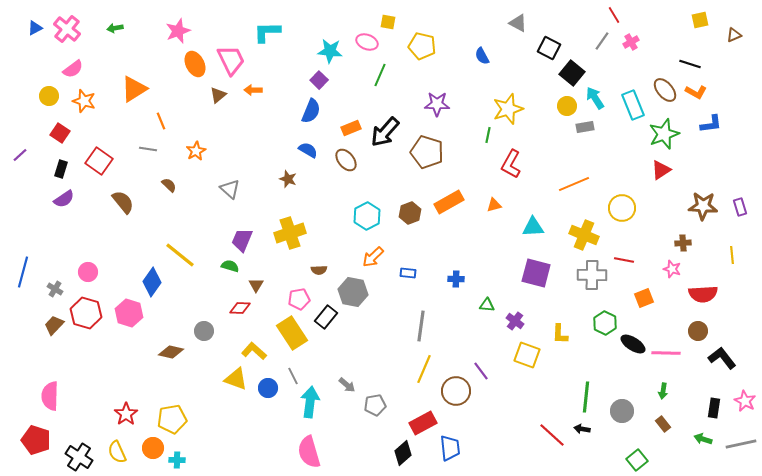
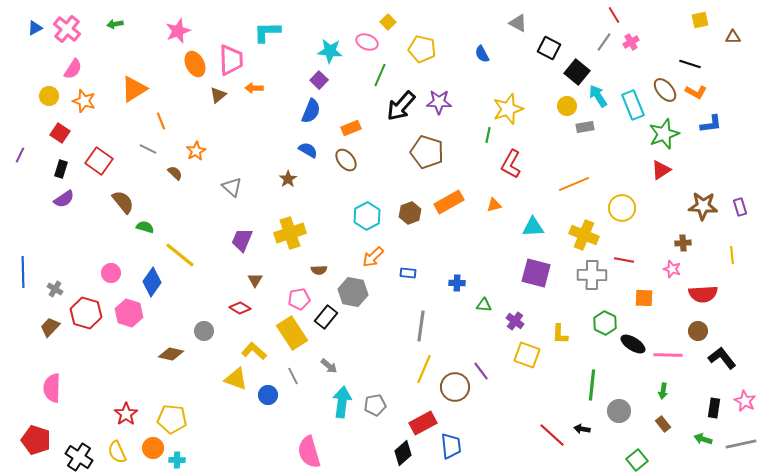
yellow square at (388, 22): rotated 35 degrees clockwise
green arrow at (115, 28): moved 4 px up
brown triangle at (734, 35): moved 1 px left, 2 px down; rotated 21 degrees clockwise
gray line at (602, 41): moved 2 px right, 1 px down
yellow pentagon at (422, 46): moved 3 px down
blue semicircle at (482, 56): moved 2 px up
pink trapezoid at (231, 60): rotated 24 degrees clockwise
pink semicircle at (73, 69): rotated 20 degrees counterclockwise
black square at (572, 73): moved 5 px right, 1 px up
orange arrow at (253, 90): moved 1 px right, 2 px up
cyan arrow at (595, 98): moved 3 px right, 2 px up
purple star at (437, 104): moved 2 px right, 2 px up
black arrow at (385, 132): moved 16 px right, 26 px up
gray line at (148, 149): rotated 18 degrees clockwise
purple line at (20, 155): rotated 21 degrees counterclockwise
brown star at (288, 179): rotated 18 degrees clockwise
brown semicircle at (169, 185): moved 6 px right, 12 px up
gray triangle at (230, 189): moved 2 px right, 2 px up
green semicircle at (230, 266): moved 85 px left, 39 px up
blue line at (23, 272): rotated 16 degrees counterclockwise
pink circle at (88, 272): moved 23 px right, 1 px down
blue cross at (456, 279): moved 1 px right, 4 px down
brown triangle at (256, 285): moved 1 px left, 5 px up
orange square at (644, 298): rotated 24 degrees clockwise
green triangle at (487, 305): moved 3 px left
red diamond at (240, 308): rotated 30 degrees clockwise
brown trapezoid at (54, 325): moved 4 px left, 2 px down
brown diamond at (171, 352): moved 2 px down
pink line at (666, 353): moved 2 px right, 2 px down
gray arrow at (347, 385): moved 18 px left, 19 px up
blue circle at (268, 388): moved 7 px down
brown circle at (456, 391): moved 1 px left, 4 px up
pink semicircle at (50, 396): moved 2 px right, 8 px up
green line at (586, 397): moved 6 px right, 12 px up
cyan arrow at (310, 402): moved 32 px right
gray circle at (622, 411): moved 3 px left
yellow pentagon at (172, 419): rotated 16 degrees clockwise
blue trapezoid at (450, 448): moved 1 px right, 2 px up
